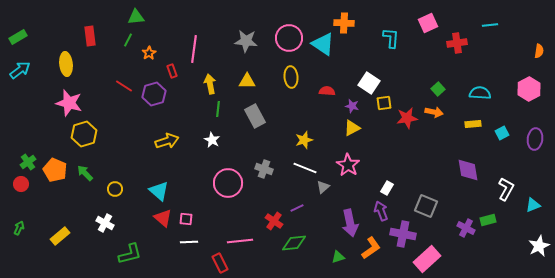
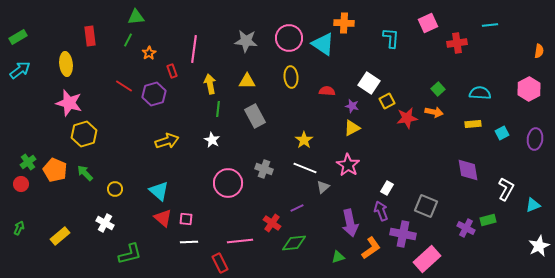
yellow square at (384, 103): moved 3 px right, 2 px up; rotated 21 degrees counterclockwise
yellow star at (304, 140): rotated 18 degrees counterclockwise
red cross at (274, 221): moved 2 px left, 2 px down
